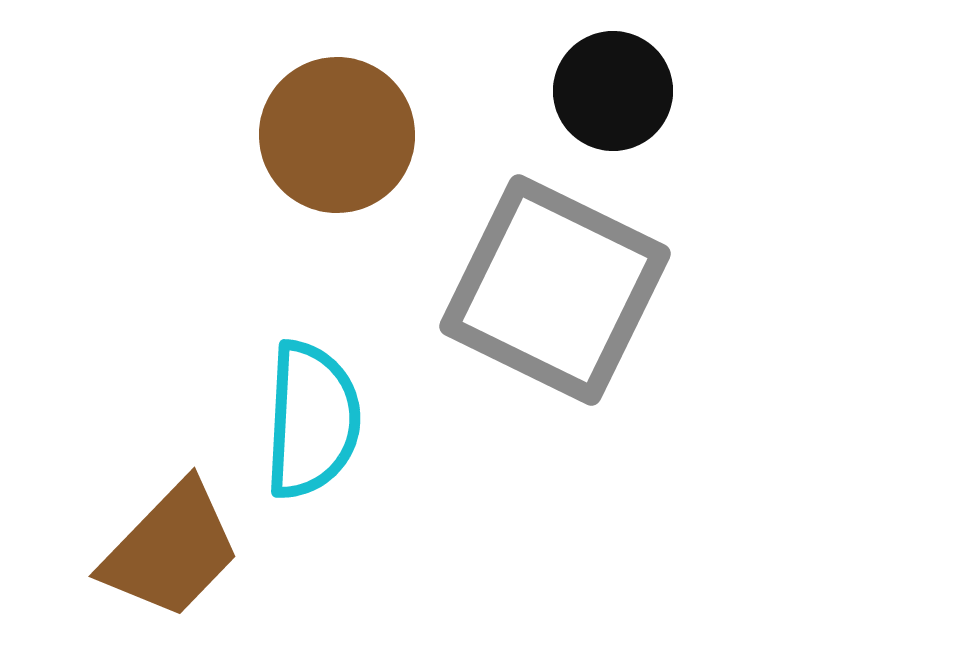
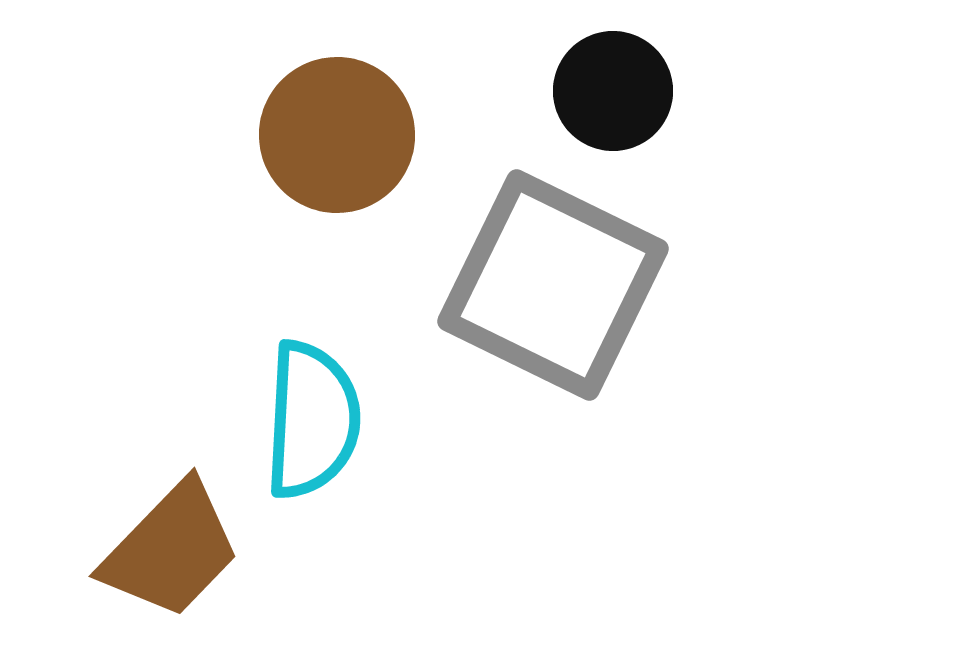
gray square: moved 2 px left, 5 px up
